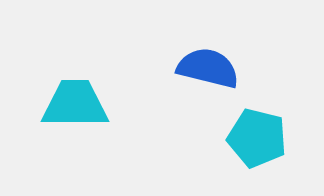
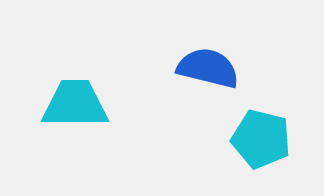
cyan pentagon: moved 4 px right, 1 px down
